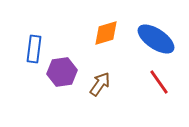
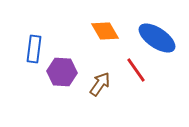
orange diamond: moved 1 px left, 2 px up; rotated 76 degrees clockwise
blue ellipse: moved 1 px right, 1 px up
purple hexagon: rotated 12 degrees clockwise
red line: moved 23 px left, 12 px up
